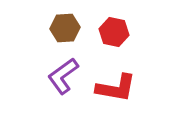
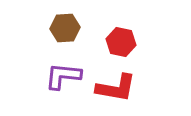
red hexagon: moved 7 px right, 10 px down
purple L-shape: rotated 42 degrees clockwise
